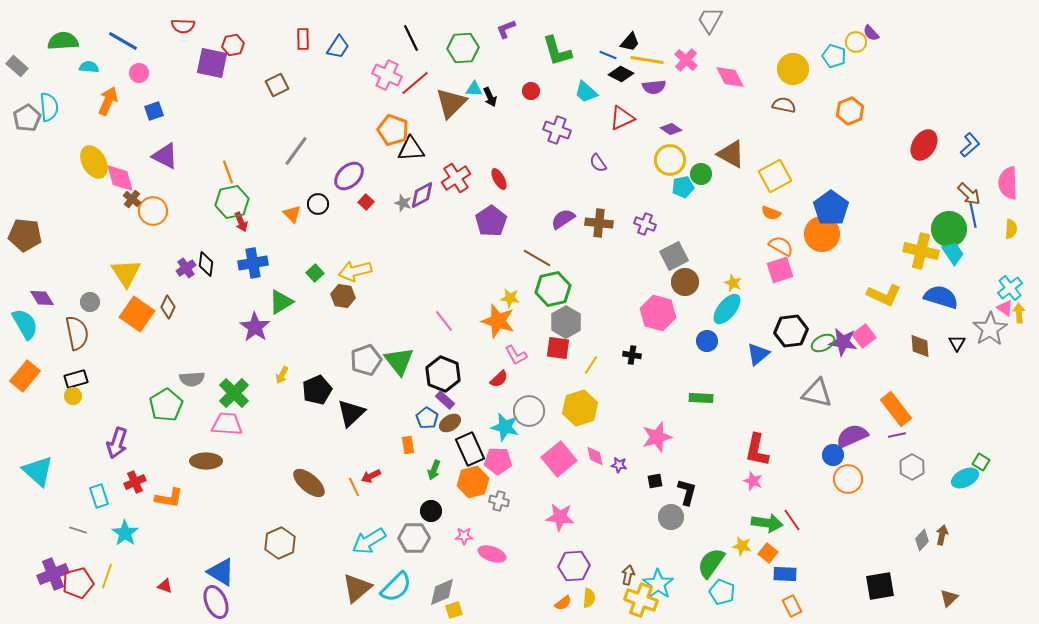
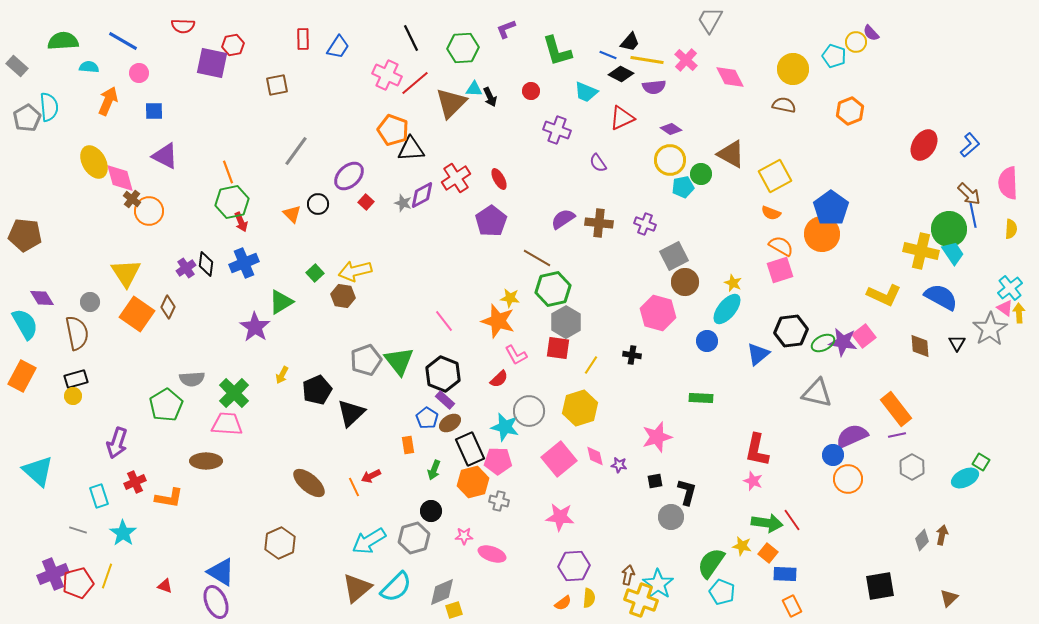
brown square at (277, 85): rotated 15 degrees clockwise
cyan trapezoid at (586, 92): rotated 20 degrees counterclockwise
blue square at (154, 111): rotated 18 degrees clockwise
orange circle at (153, 211): moved 4 px left
blue cross at (253, 263): moved 9 px left; rotated 12 degrees counterclockwise
blue semicircle at (941, 297): rotated 12 degrees clockwise
orange rectangle at (25, 376): moved 3 px left; rotated 12 degrees counterclockwise
cyan star at (125, 533): moved 2 px left
gray hexagon at (414, 538): rotated 16 degrees counterclockwise
